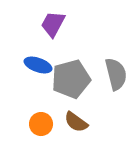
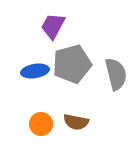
purple trapezoid: moved 2 px down
blue ellipse: moved 3 px left, 6 px down; rotated 28 degrees counterclockwise
gray pentagon: moved 1 px right, 15 px up
brown semicircle: rotated 25 degrees counterclockwise
